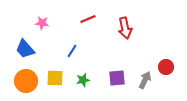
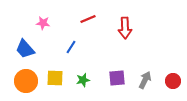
pink star: moved 1 px right
red arrow: rotated 10 degrees clockwise
blue line: moved 1 px left, 4 px up
red circle: moved 7 px right, 14 px down
